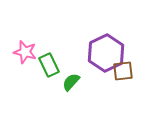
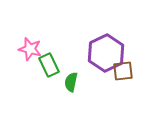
pink star: moved 5 px right, 3 px up
green semicircle: rotated 30 degrees counterclockwise
